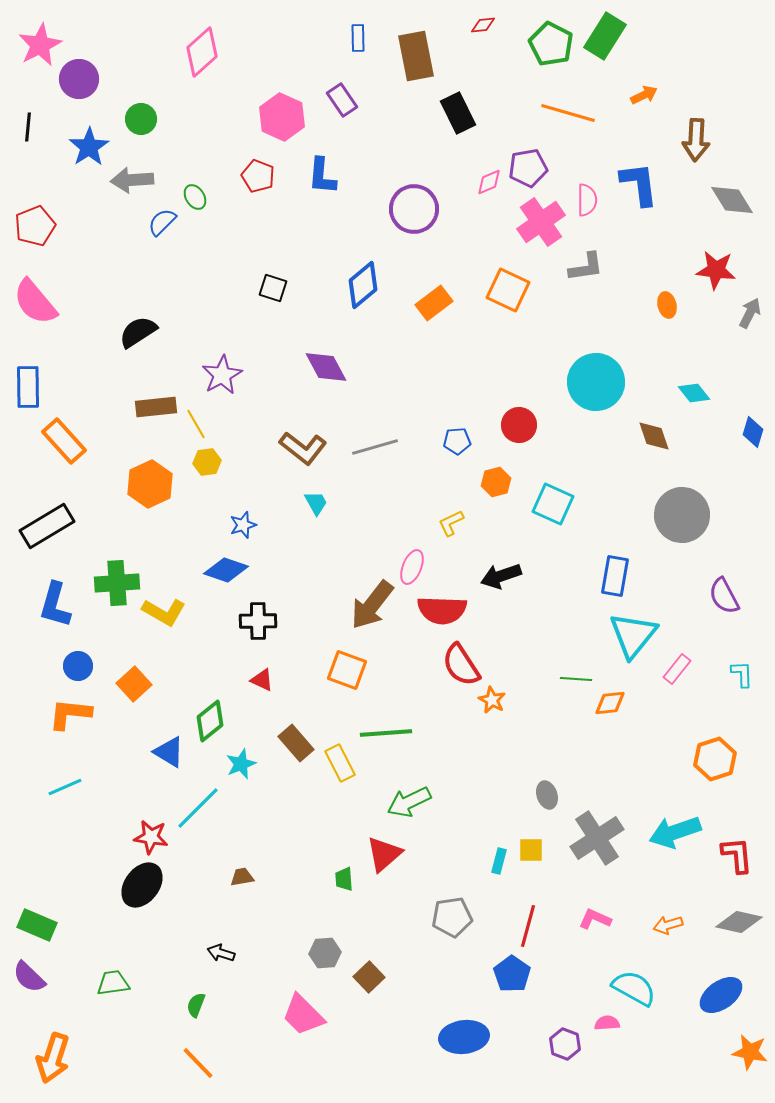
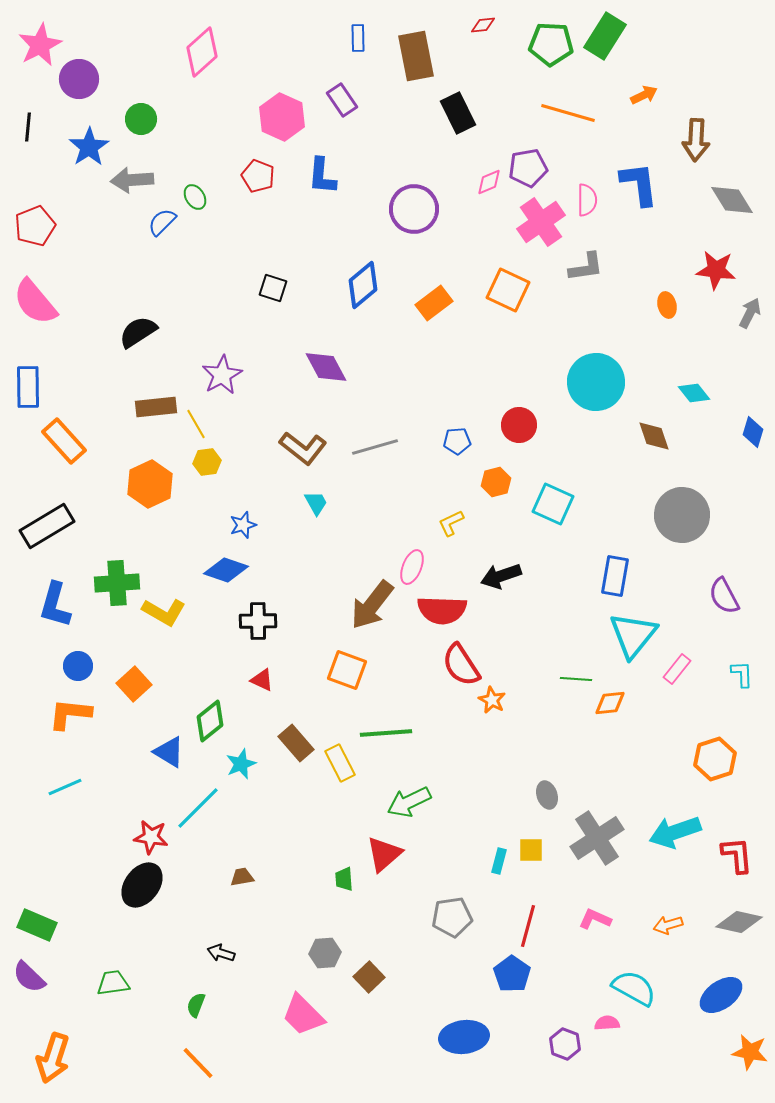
green pentagon at (551, 44): rotated 24 degrees counterclockwise
